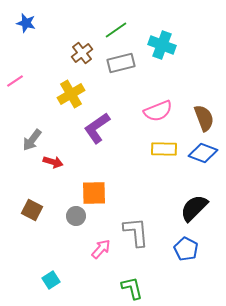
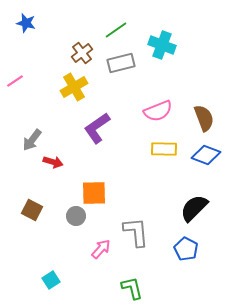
yellow cross: moved 3 px right, 7 px up
blue diamond: moved 3 px right, 2 px down
